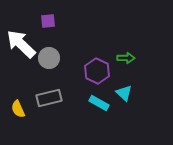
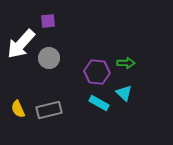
white arrow: rotated 92 degrees counterclockwise
green arrow: moved 5 px down
purple hexagon: moved 1 px down; rotated 20 degrees counterclockwise
gray rectangle: moved 12 px down
